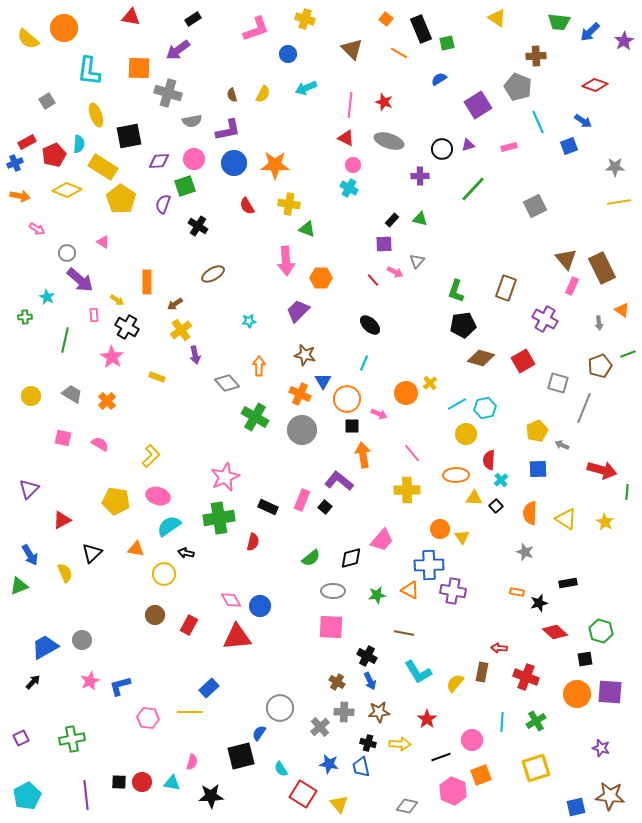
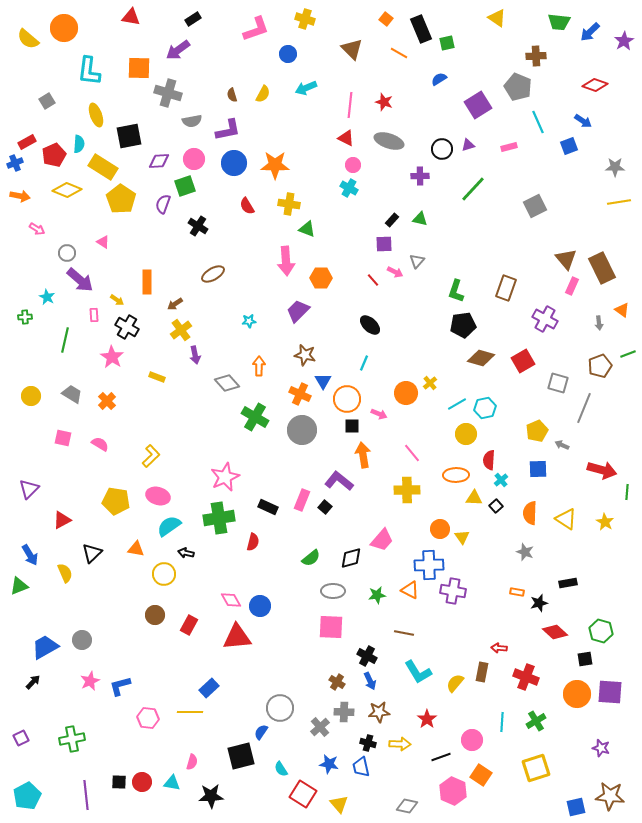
blue semicircle at (259, 733): moved 2 px right, 1 px up
orange square at (481, 775): rotated 35 degrees counterclockwise
